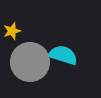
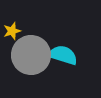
gray circle: moved 1 px right, 7 px up
